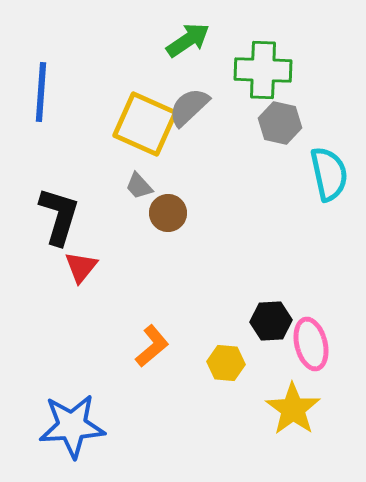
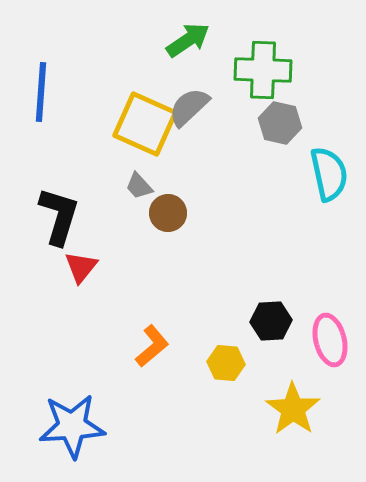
pink ellipse: moved 19 px right, 4 px up
